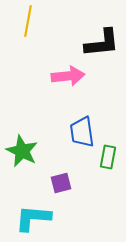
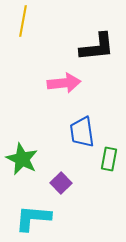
yellow line: moved 5 px left
black L-shape: moved 5 px left, 4 px down
pink arrow: moved 4 px left, 7 px down
green star: moved 8 px down
green rectangle: moved 1 px right, 2 px down
purple square: rotated 30 degrees counterclockwise
